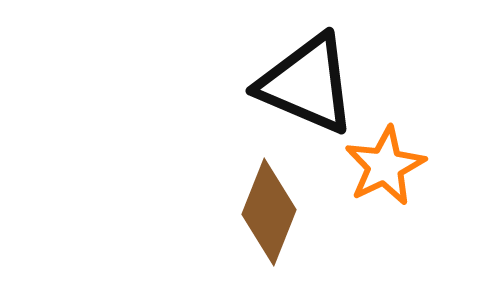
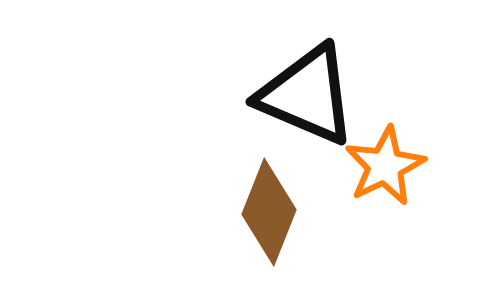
black triangle: moved 11 px down
